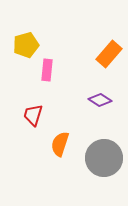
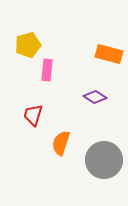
yellow pentagon: moved 2 px right
orange rectangle: rotated 64 degrees clockwise
purple diamond: moved 5 px left, 3 px up
orange semicircle: moved 1 px right, 1 px up
gray circle: moved 2 px down
